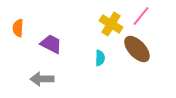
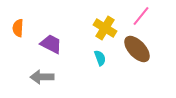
yellow cross: moved 6 px left, 4 px down
cyan semicircle: rotated 21 degrees counterclockwise
gray arrow: moved 2 px up
